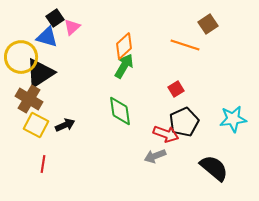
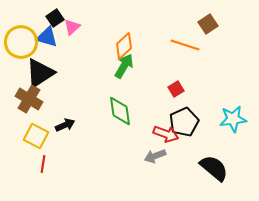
yellow circle: moved 15 px up
yellow square: moved 11 px down
